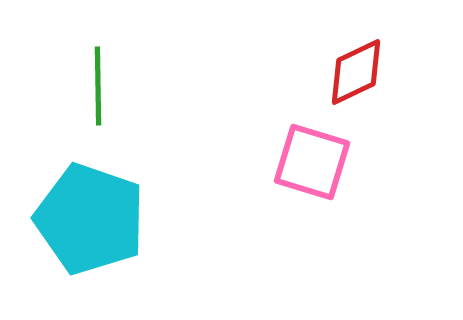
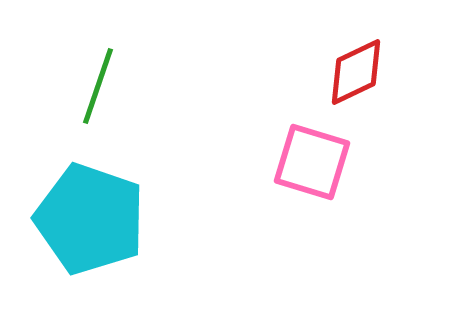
green line: rotated 20 degrees clockwise
